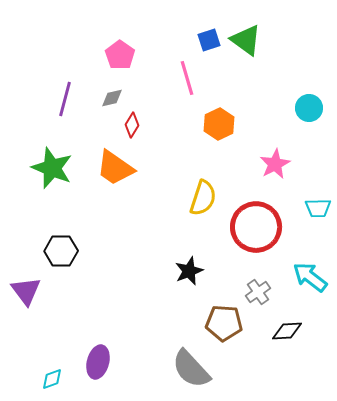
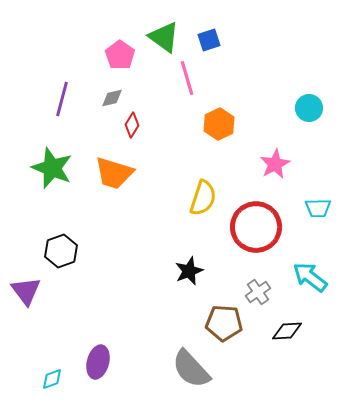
green triangle: moved 82 px left, 3 px up
purple line: moved 3 px left
orange trapezoid: moved 1 px left, 5 px down; rotated 18 degrees counterclockwise
black hexagon: rotated 20 degrees counterclockwise
